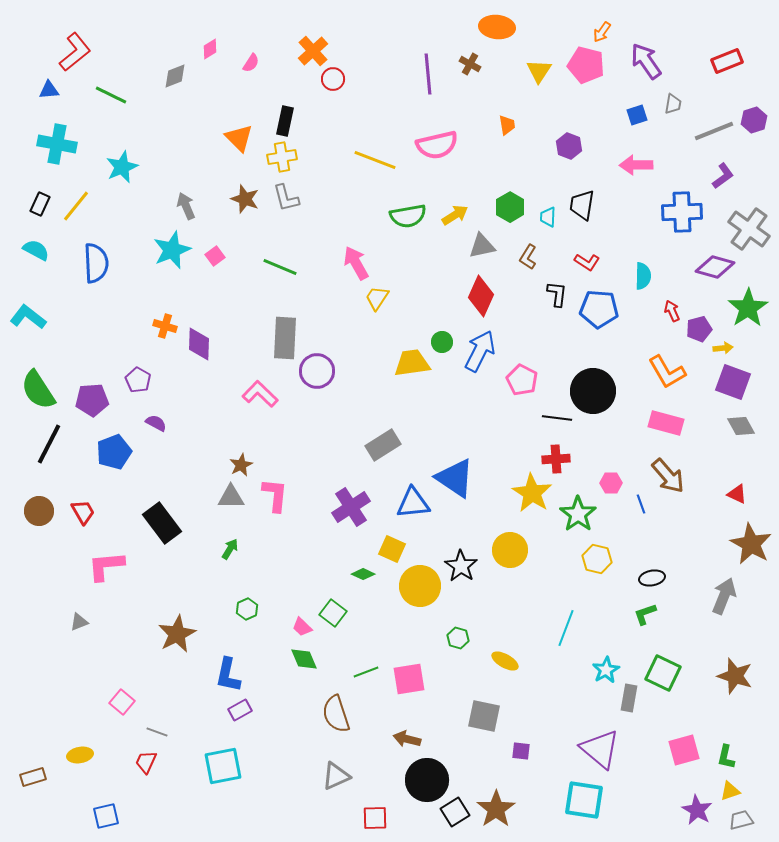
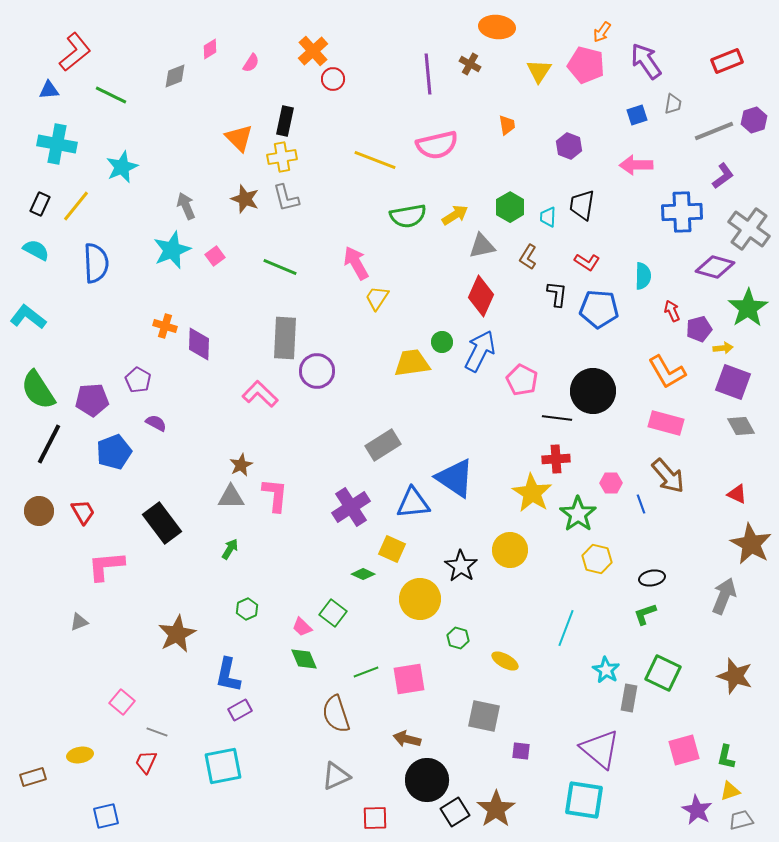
yellow circle at (420, 586): moved 13 px down
cyan star at (606, 670): rotated 12 degrees counterclockwise
